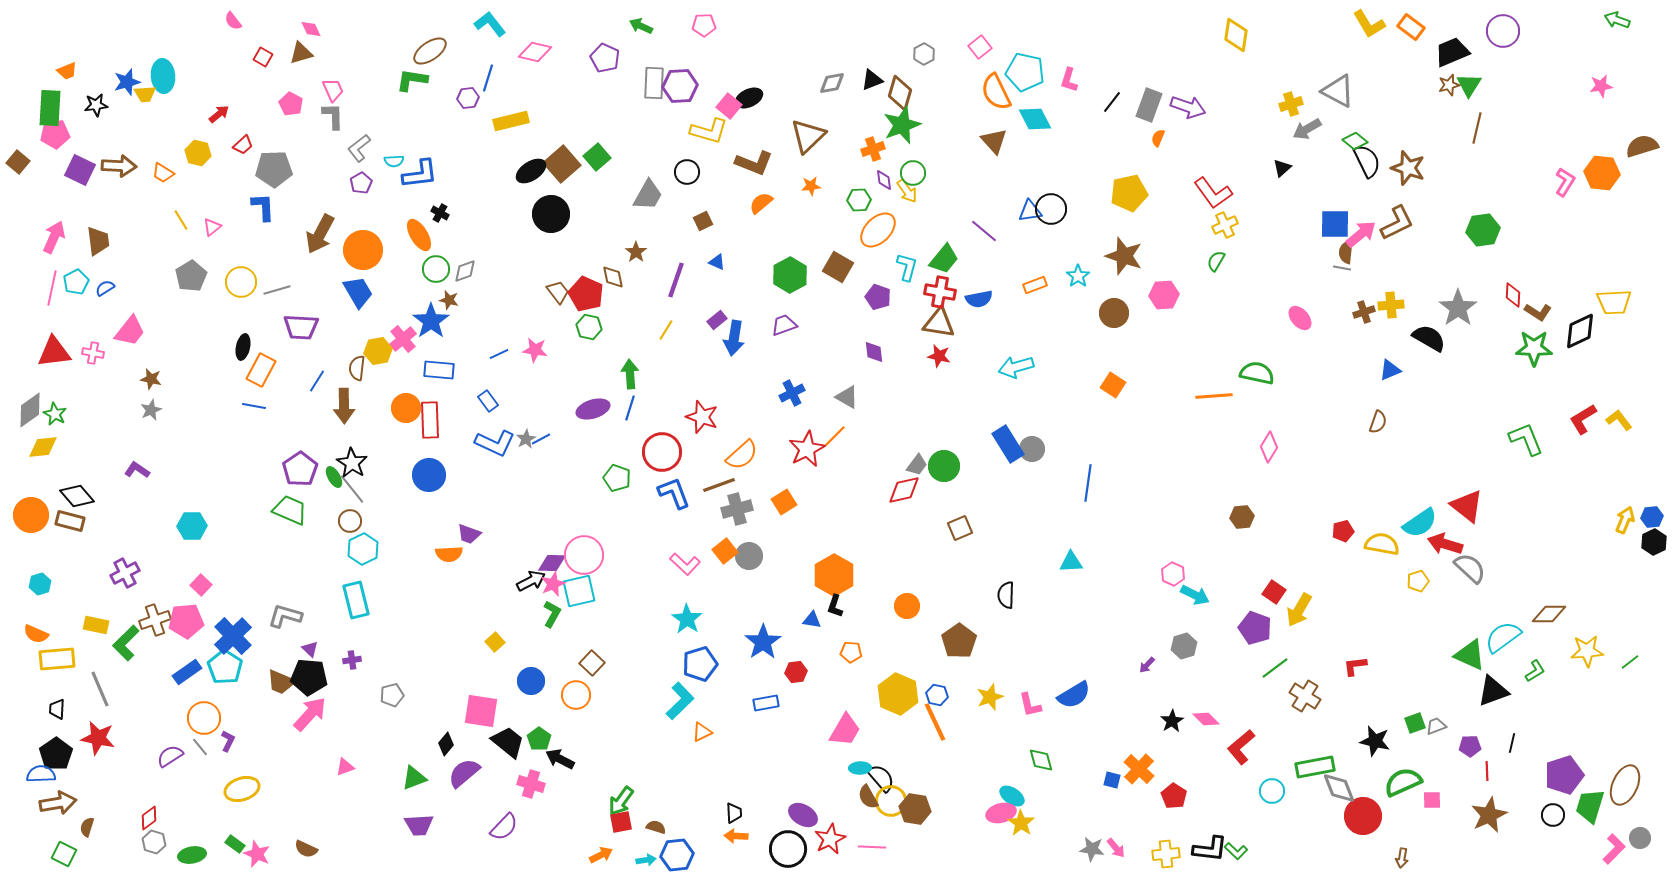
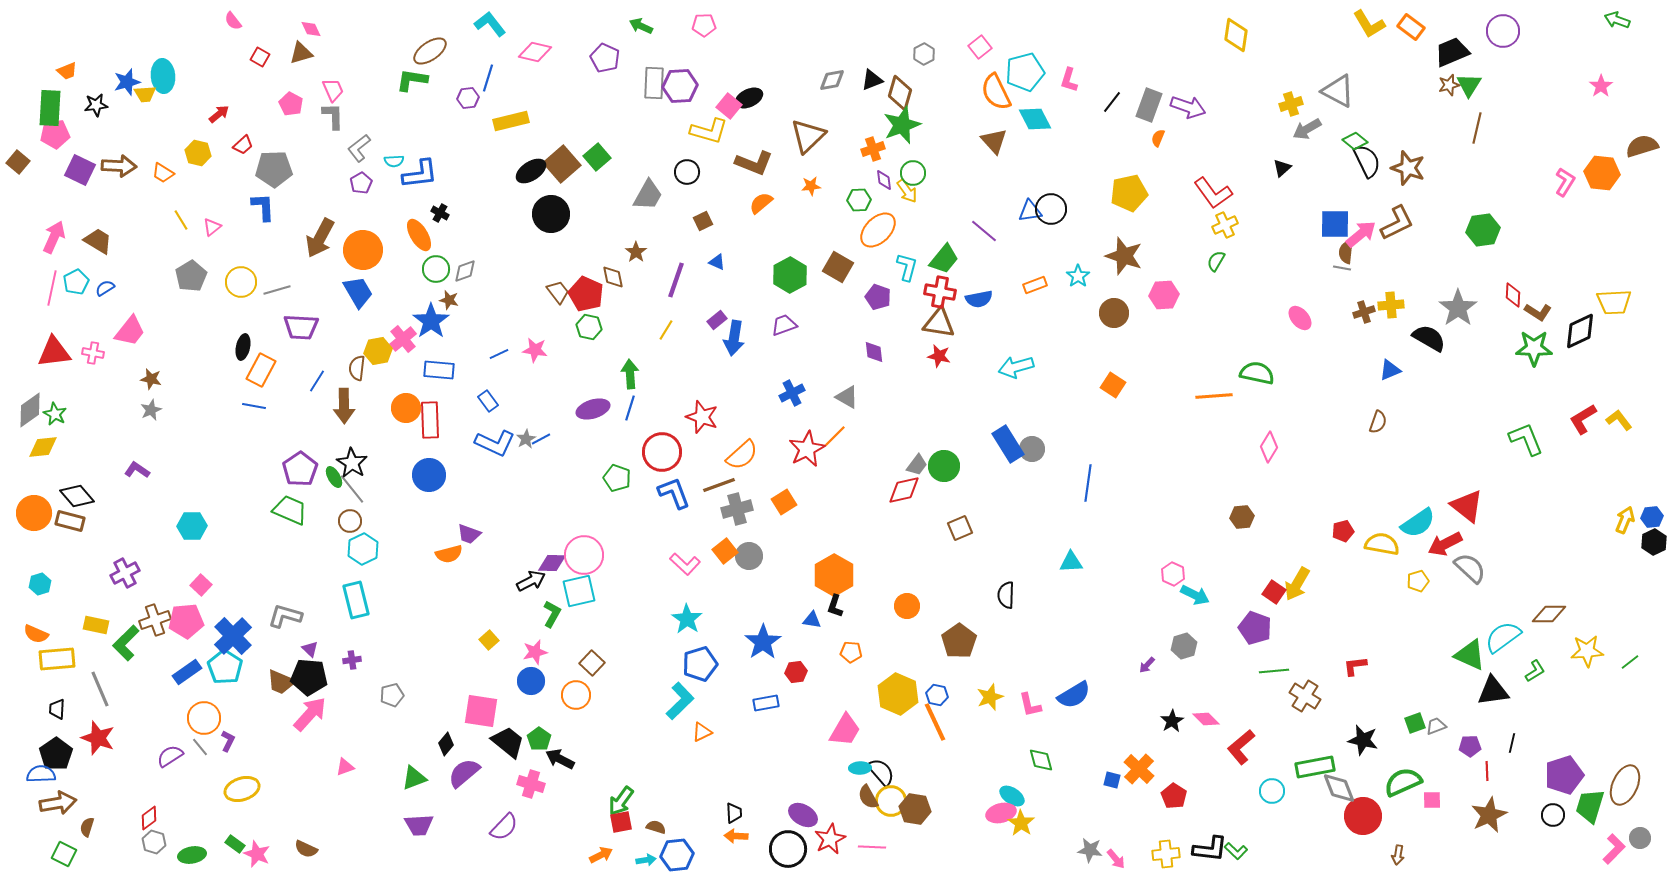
red square at (263, 57): moved 3 px left
cyan pentagon at (1025, 72): rotated 27 degrees counterclockwise
gray diamond at (832, 83): moved 3 px up
pink star at (1601, 86): rotated 25 degrees counterclockwise
brown arrow at (320, 234): moved 4 px down
brown trapezoid at (98, 241): rotated 52 degrees counterclockwise
orange circle at (31, 515): moved 3 px right, 2 px up
cyan semicircle at (1420, 523): moved 2 px left
red arrow at (1445, 544): rotated 44 degrees counterclockwise
orange semicircle at (449, 554): rotated 12 degrees counterclockwise
pink star at (553, 584): moved 18 px left, 68 px down; rotated 10 degrees clockwise
yellow arrow at (1299, 610): moved 2 px left, 26 px up
yellow square at (495, 642): moved 6 px left, 2 px up
green line at (1275, 668): moved 1 px left, 3 px down; rotated 32 degrees clockwise
black triangle at (1493, 691): rotated 12 degrees clockwise
red star at (98, 738): rotated 8 degrees clockwise
black star at (1375, 741): moved 12 px left, 1 px up
black semicircle at (881, 778): moved 6 px up
pink arrow at (1116, 848): moved 11 px down
gray star at (1092, 849): moved 2 px left, 1 px down
brown arrow at (1402, 858): moved 4 px left, 3 px up
